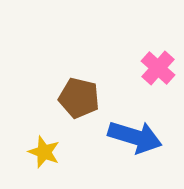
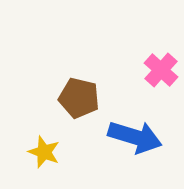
pink cross: moved 3 px right, 2 px down
